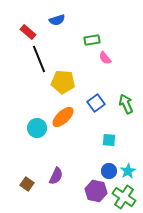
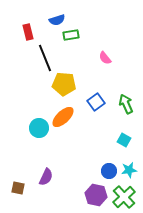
red rectangle: rotated 35 degrees clockwise
green rectangle: moved 21 px left, 5 px up
black line: moved 6 px right, 1 px up
yellow pentagon: moved 1 px right, 2 px down
blue square: moved 1 px up
cyan circle: moved 2 px right
cyan square: moved 15 px right; rotated 24 degrees clockwise
cyan star: moved 1 px right, 1 px up; rotated 21 degrees clockwise
purple semicircle: moved 10 px left, 1 px down
brown square: moved 9 px left, 4 px down; rotated 24 degrees counterclockwise
purple hexagon: moved 4 px down
green cross: rotated 15 degrees clockwise
